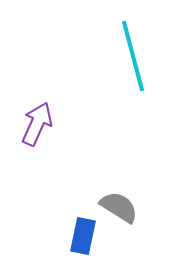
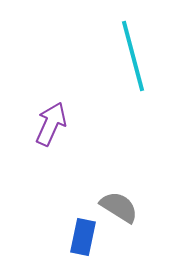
purple arrow: moved 14 px right
blue rectangle: moved 1 px down
